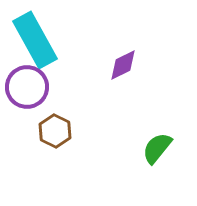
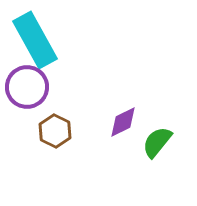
purple diamond: moved 57 px down
green semicircle: moved 6 px up
